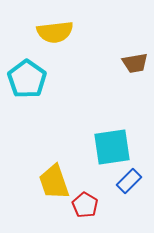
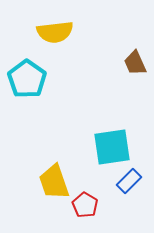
brown trapezoid: rotated 76 degrees clockwise
